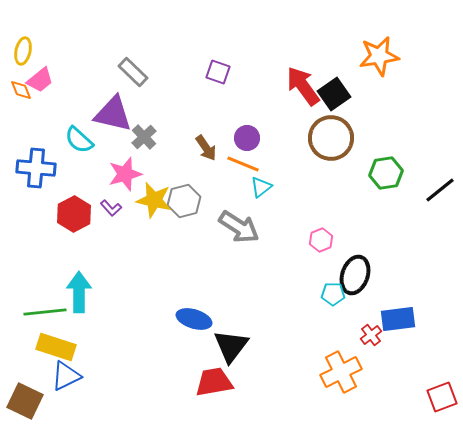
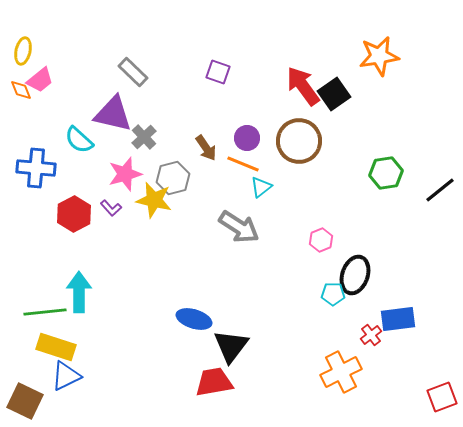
brown circle: moved 32 px left, 3 px down
gray hexagon: moved 11 px left, 23 px up
